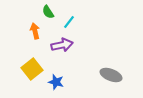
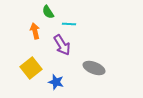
cyan line: moved 2 px down; rotated 56 degrees clockwise
purple arrow: rotated 70 degrees clockwise
yellow square: moved 1 px left, 1 px up
gray ellipse: moved 17 px left, 7 px up
